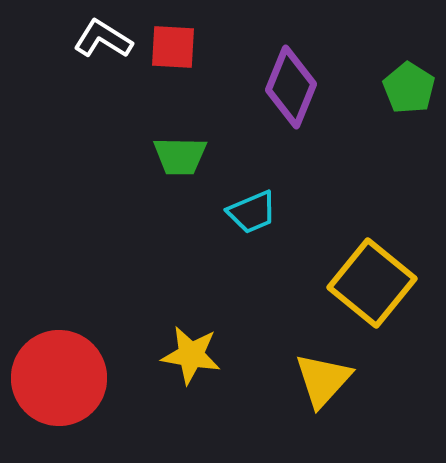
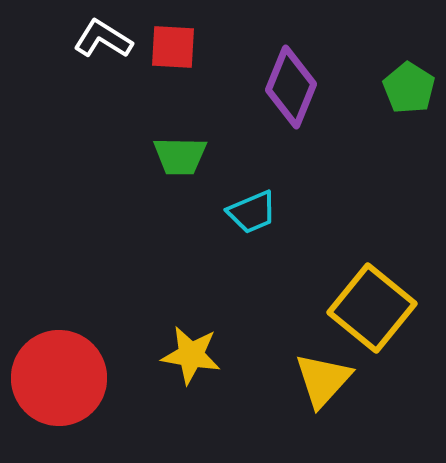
yellow square: moved 25 px down
